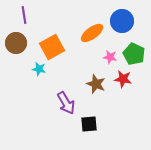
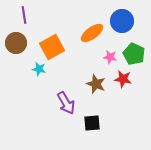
black square: moved 3 px right, 1 px up
